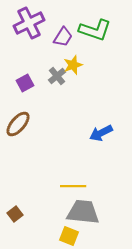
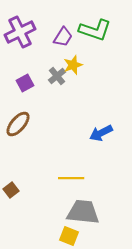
purple cross: moved 9 px left, 9 px down
yellow line: moved 2 px left, 8 px up
brown square: moved 4 px left, 24 px up
